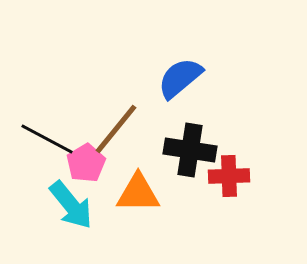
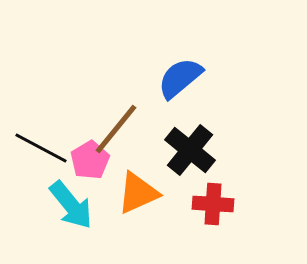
black line: moved 6 px left, 9 px down
black cross: rotated 30 degrees clockwise
pink pentagon: moved 4 px right, 3 px up
red cross: moved 16 px left, 28 px down; rotated 6 degrees clockwise
orange triangle: rotated 24 degrees counterclockwise
